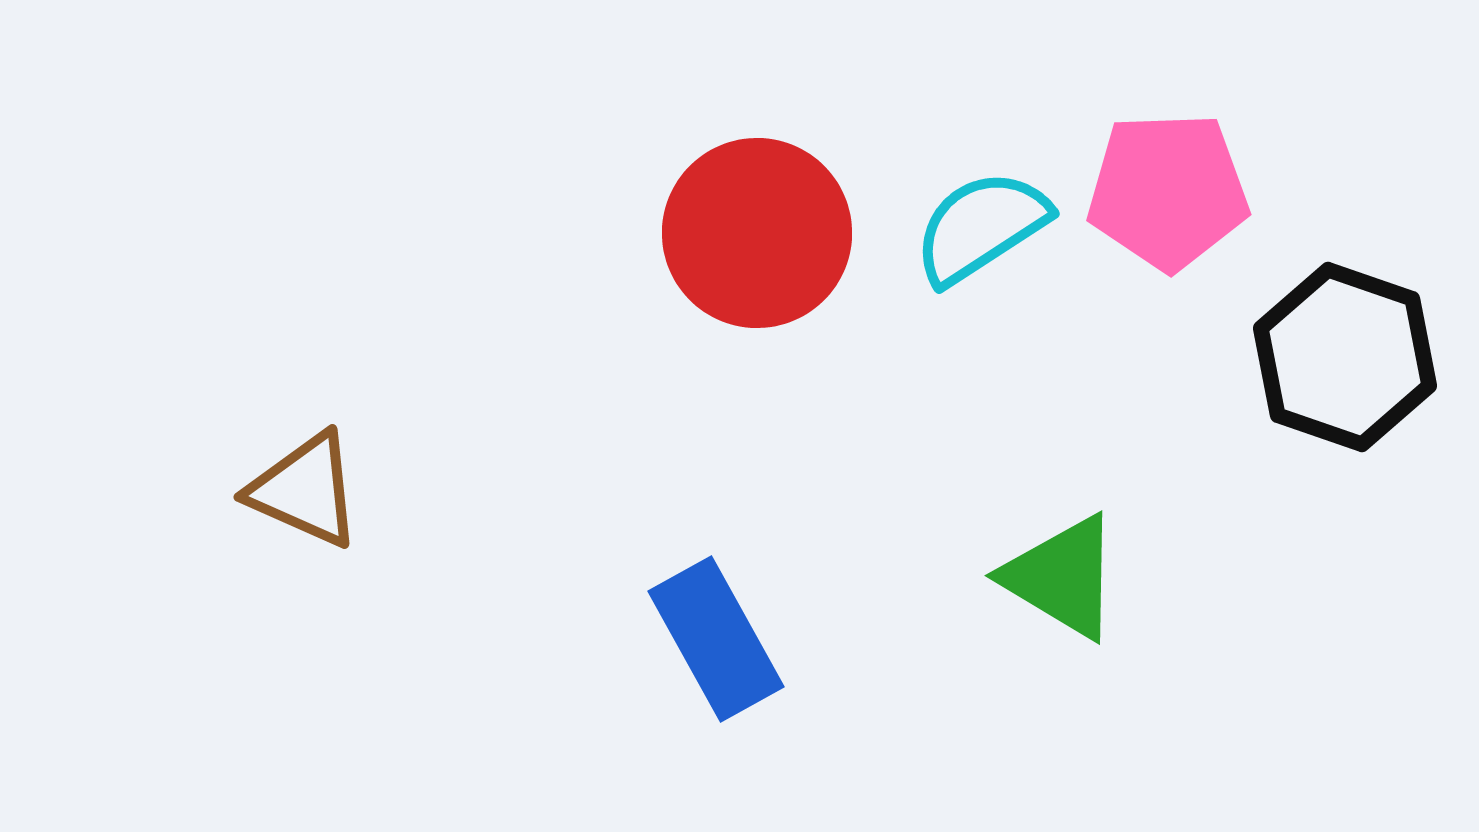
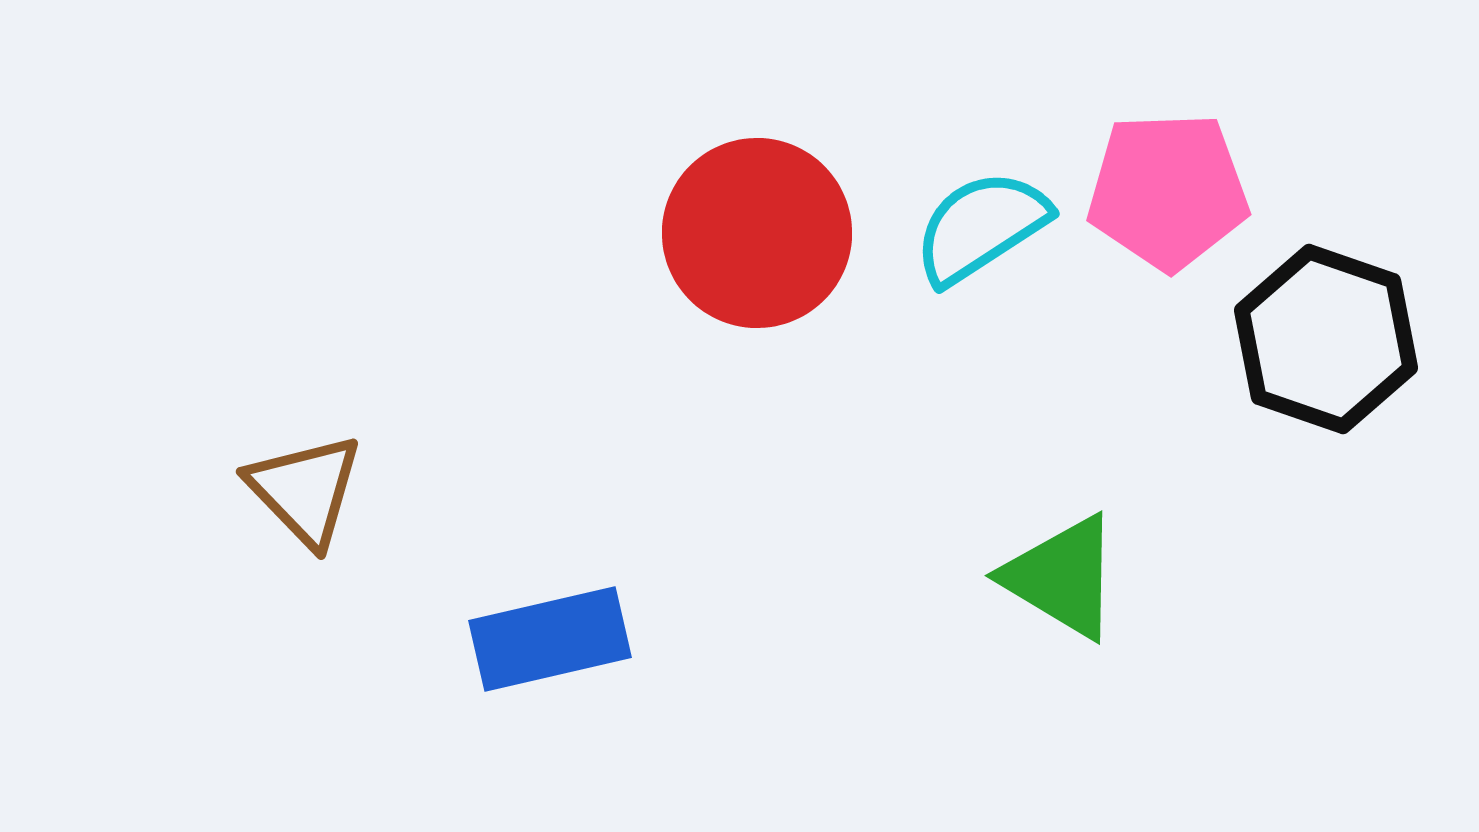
black hexagon: moved 19 px left, 18 px up
brown triangle: rotated 22 degrees clockwise
blue rectangle: moved 166 px left; rotated 74 degrees counterclockwise
